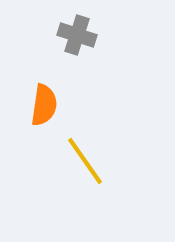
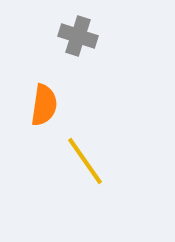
gray cross: moved 1 px right, 1 px down
